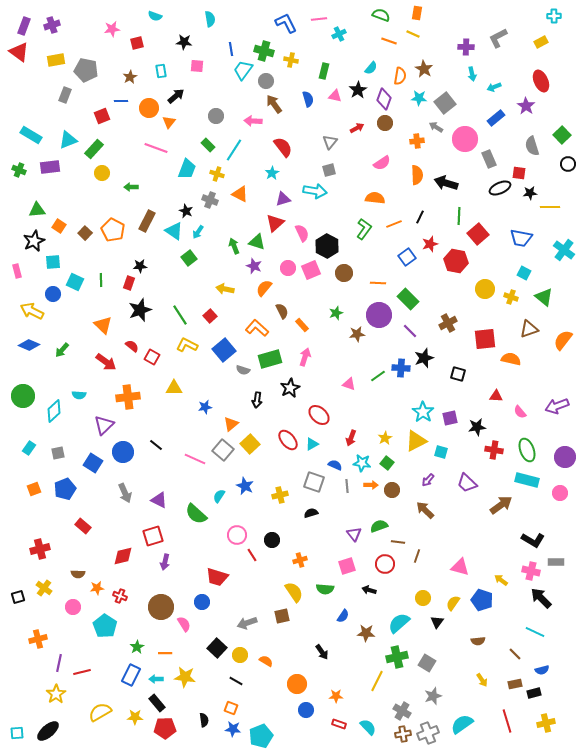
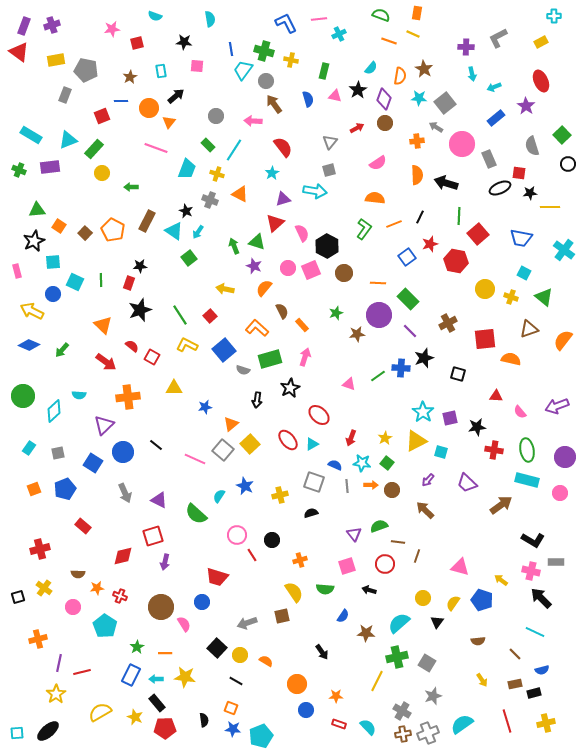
pink circle at (465, 139): moved 3 px left, 5 px down
pink semicircle at (382, 163): moved 4 px left
green ellipse at (527, 450): rotated 10 degrees clockwise
yellow star at (135, 717): rotated 21 degrees clockwise
